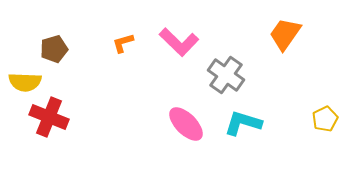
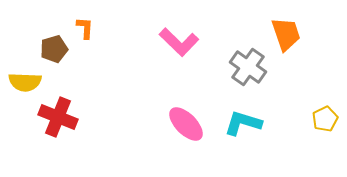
orange trapezoid: moved 1 px right; rotated 126 degrees clockwise
orange L-shape: moved 38 px left, 15 px up; rotated 110 degrees clockwise
gray cross: moved 22 px right, 8 px up
red cross: moved 9 px right
